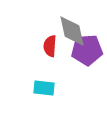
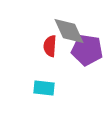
gray diamond: moved 3 px left; rotated 12 degrees counterclockwise
purple pentagon: rotated 12 degrees clockwise
